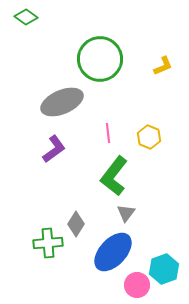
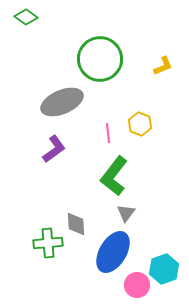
yellow hexagon: moved 9 px left, 13 px up
gray diamond: rotated 35 degrees counterclockwise
blue ellipse: rotated 12 degrees counterclockwise
